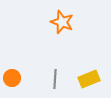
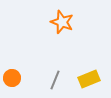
gray line: moved 1 px down; rotated 18 degrees clockwise
